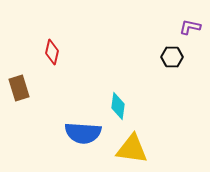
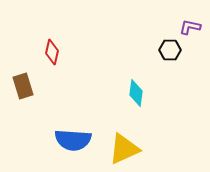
black hexagon: moved 2 px left, 7 px up
brown rectangle: moved 4 px right, 2 px up
cyan diamond: moved 18 px right, 13 px up
blue semicircle: moved 10 px left, 7 px down
yellow triangle: moved 8 px left; rotated 32 degrees counterclockwise
